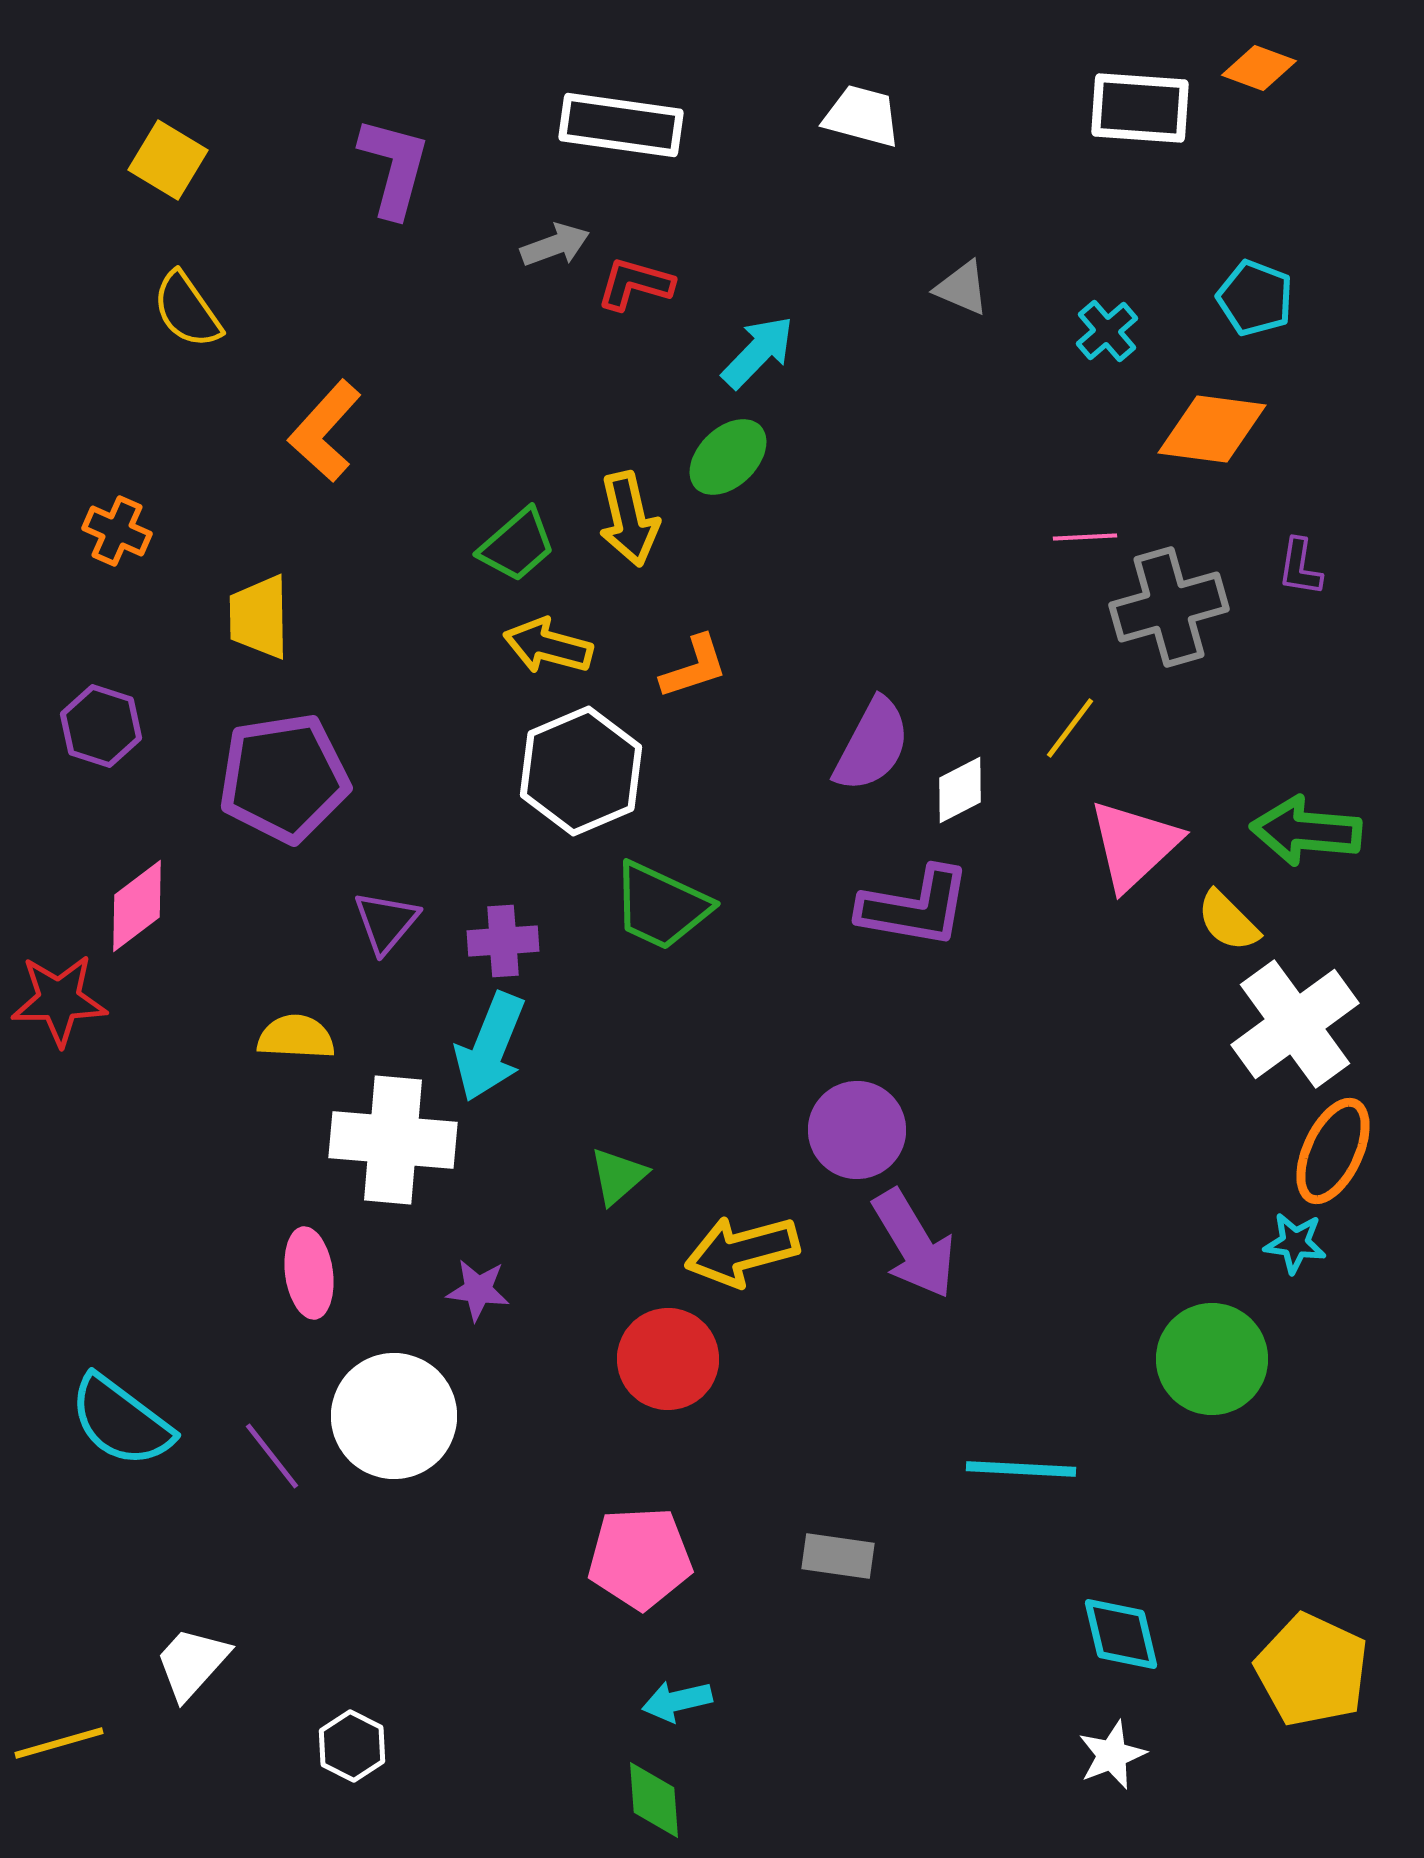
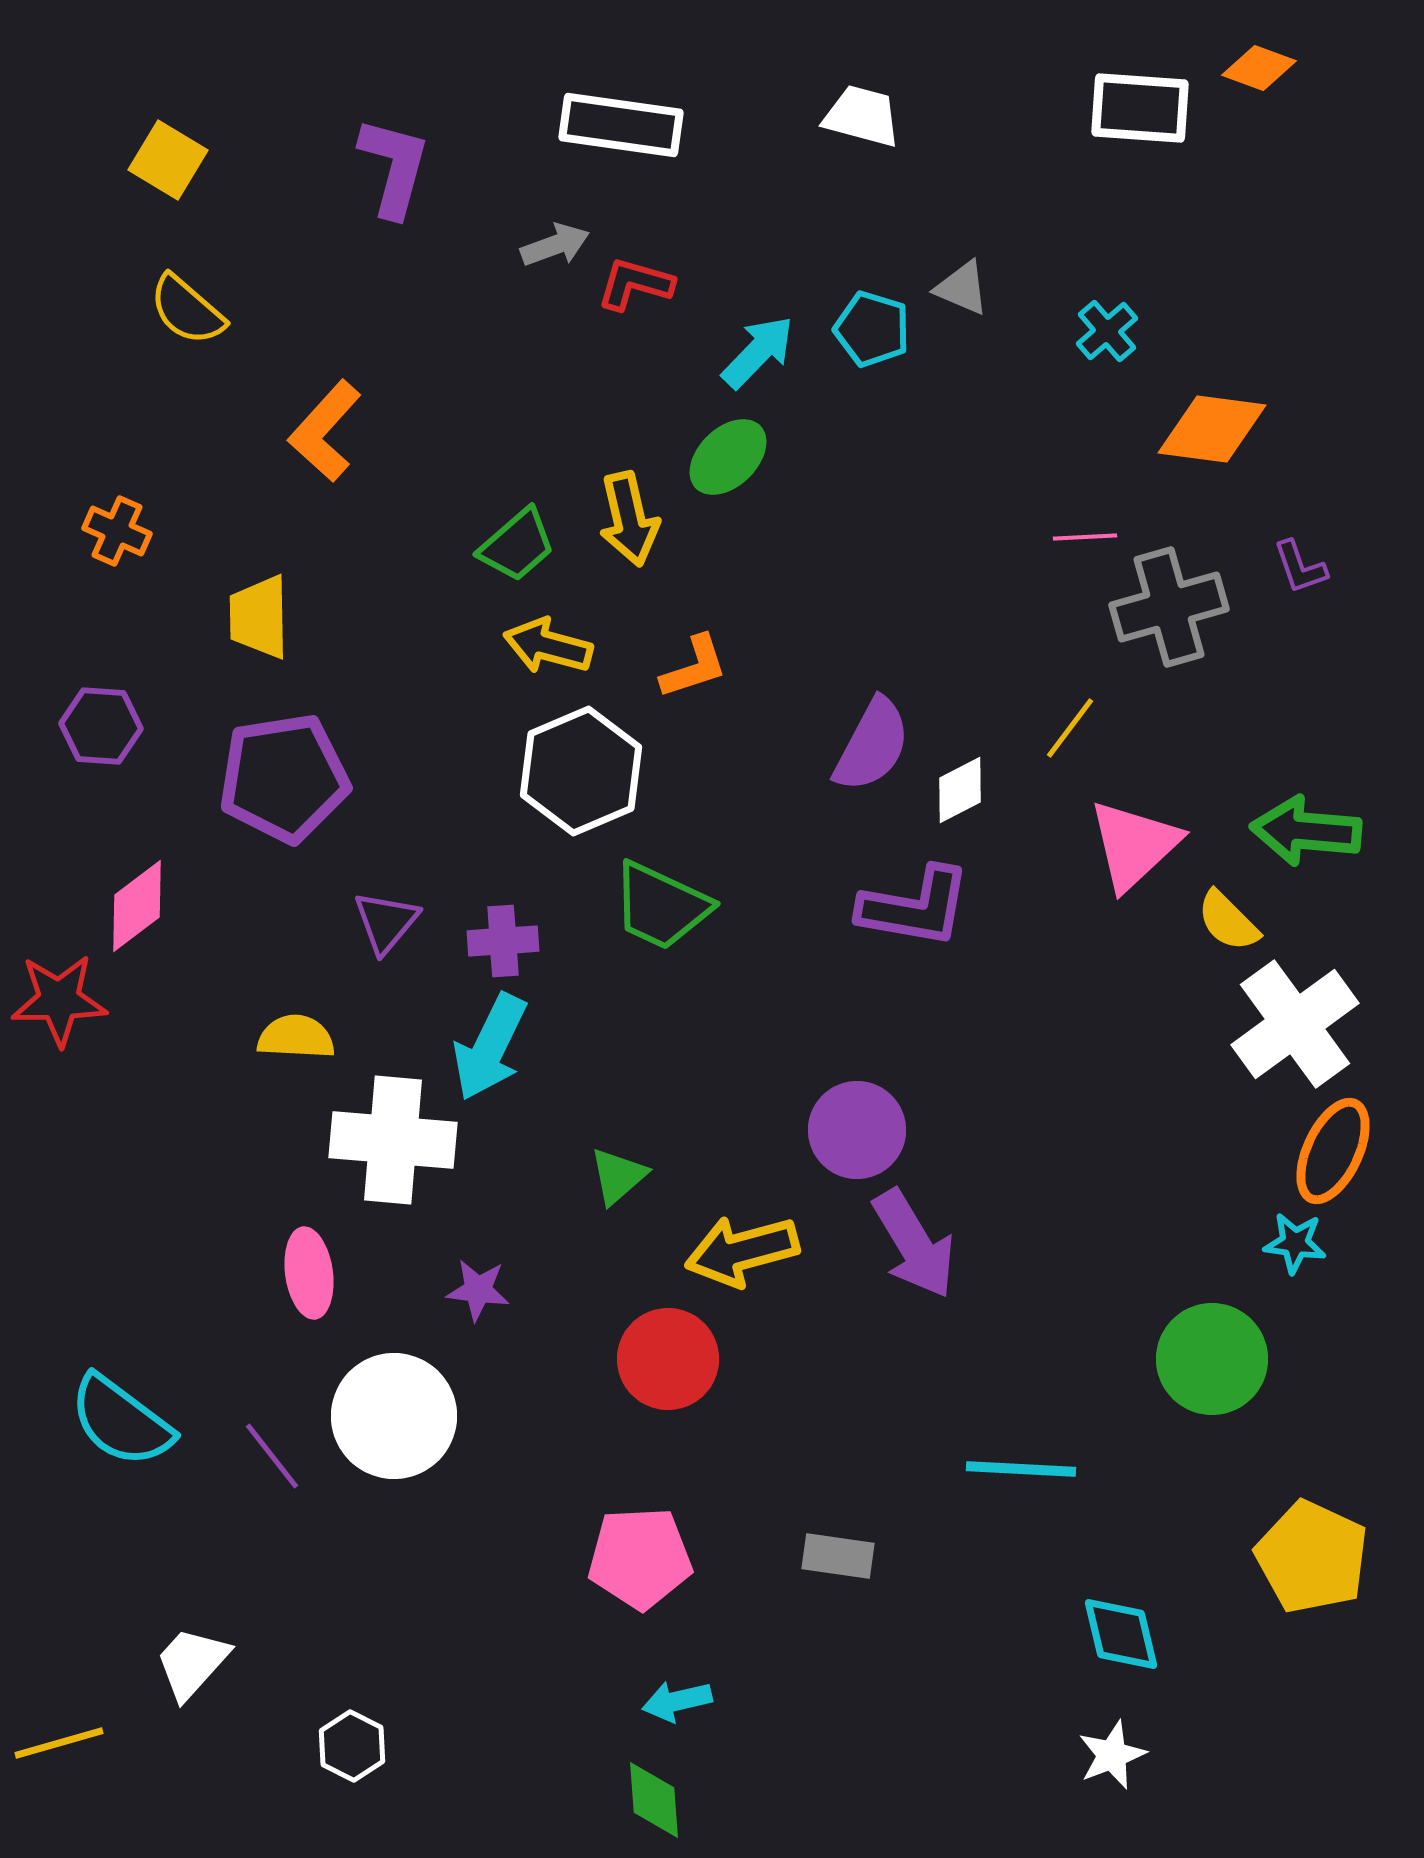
cyan pentagon at (1255, 298): moved 383 px left, 31 px down; rotated 4 degrees counterclockwise
yellow semicircle at (187, 310): rotated 14 degrees counterclockwise
purple L-shape at (1300, 567): rotated 28 degrees counterclockwise
purple hexagon at (101, 726): rotated 14 degrees counterclockwise
cyan arrow at (490, 1047): rotated 4 degrees clockwise
yellow pentagon at (1312, 1670): moved 113 px up
